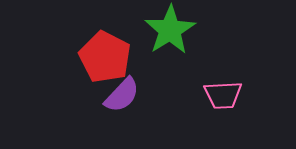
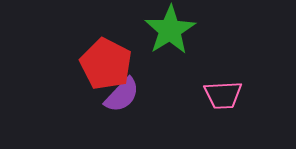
red pentagon: moved 1 px right, 7 px down
